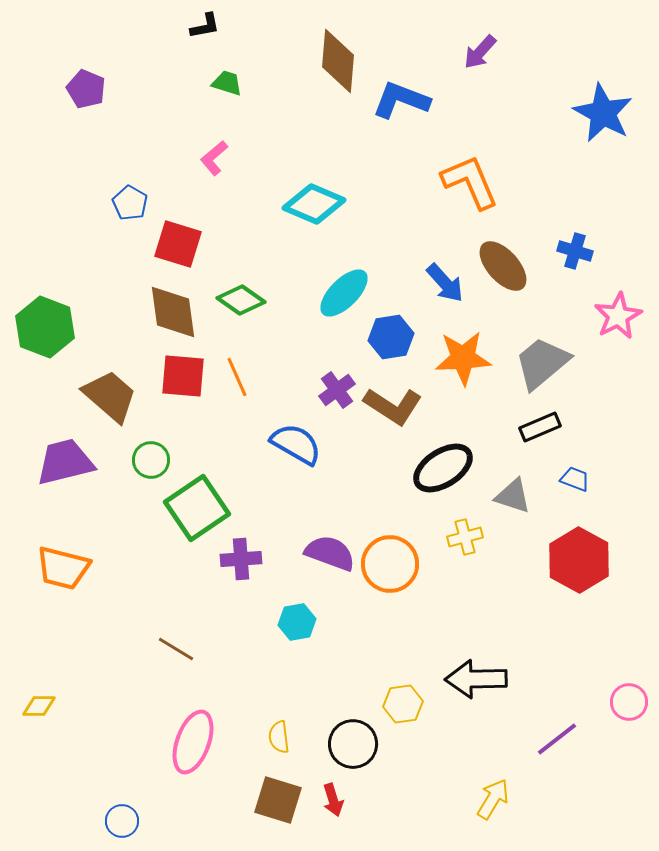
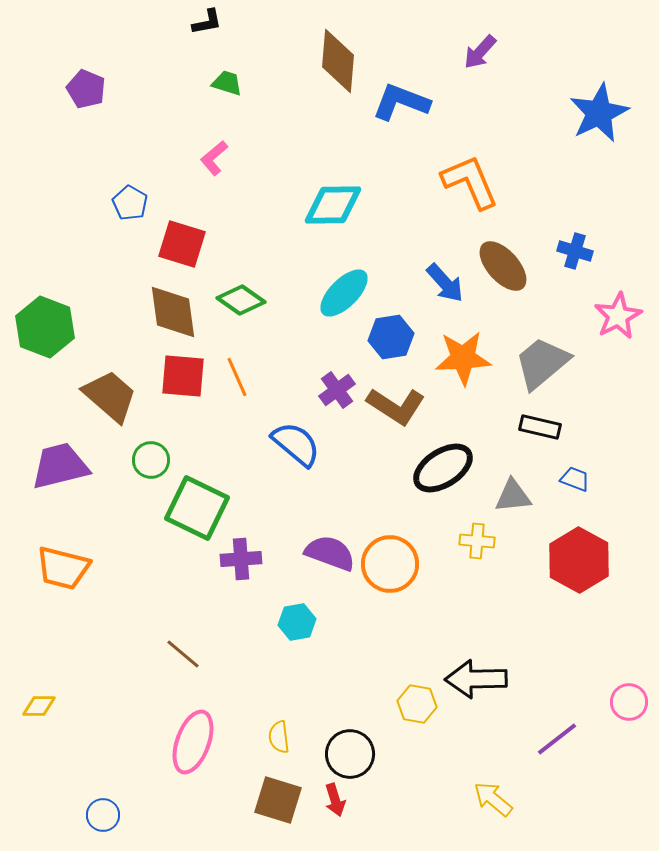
black L-shape at (205, 26): moved 2 px right, 4 px up
blue L-shape at (401, 100): moved 2 px down
blue star at (603, 113): moved 4 px left; rotated 18 degrees clockwise
cyan diamond at (314, 204): moved 19 px right, 1 px down; rotated 24 degrees counterclockwise
red square at (178, 244): moved 4 px right
brown L-shape at (393, 406): moved 3 px right
black rectangle at (540, 427): rotated 36 degrees clockwise
blue semicircle at (296, 444): rotated 10 degrees clockwise
purple trapezoid at (65, 462): moved 5 px left, 4 px down
gray triangle at (513, 496): rotated 24 degrees counterclockwise
green square at (197, 508): rotated 30 degrees counterclockwise
yellow cross at (465, 537): moved 12 px right, 4 px down; rotated 20 degrees clockwise
brown line at (176, 649): moved 7 px right, 5 px down; rotated 9 degrees clockwise
yellow hexagon at (403, 704): moved 14 px right; rotated 18 degrees clockwise
black circle at (353, 744): moved 3 px left, 10 px down
yellow arrow at (493, 799): rotated 81 degrees counterclockwise
red arrow at (333, 800): moved 2 px right
blue circle at (122, 821): moved 19 px left, 6 px up
